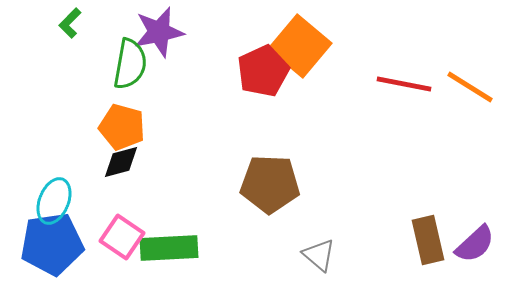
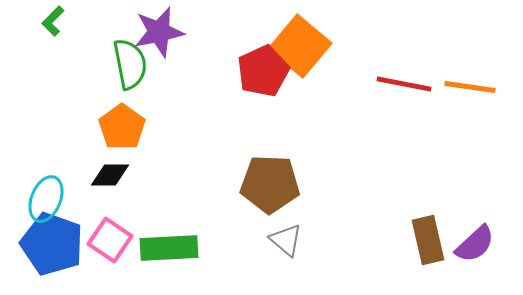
green L-shape: moved 17 px left, 2 px up
green semicircle: rotated 21 degrees counterclockwise
orange line: rotated 24 degrees counterclockwise
orange pentagon: rotated 21 degrees clockwise
black diamond: moved 11 px left, 13 px down; rotated 15 degrees clockwise
cyan ellipse: moved 8 px left, 2 px up
pink square: moved 12 px left, 3 px down
blue pentagon: rotated 28 degrees clockwise
gray triangle: moved 33 px left, 15 px up
